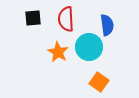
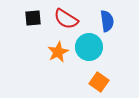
red semicircle: rotated 55 degrees counterclockwise
blue semicircle: moved 4 px up
orange star: rotated 15 degrees clockwise
